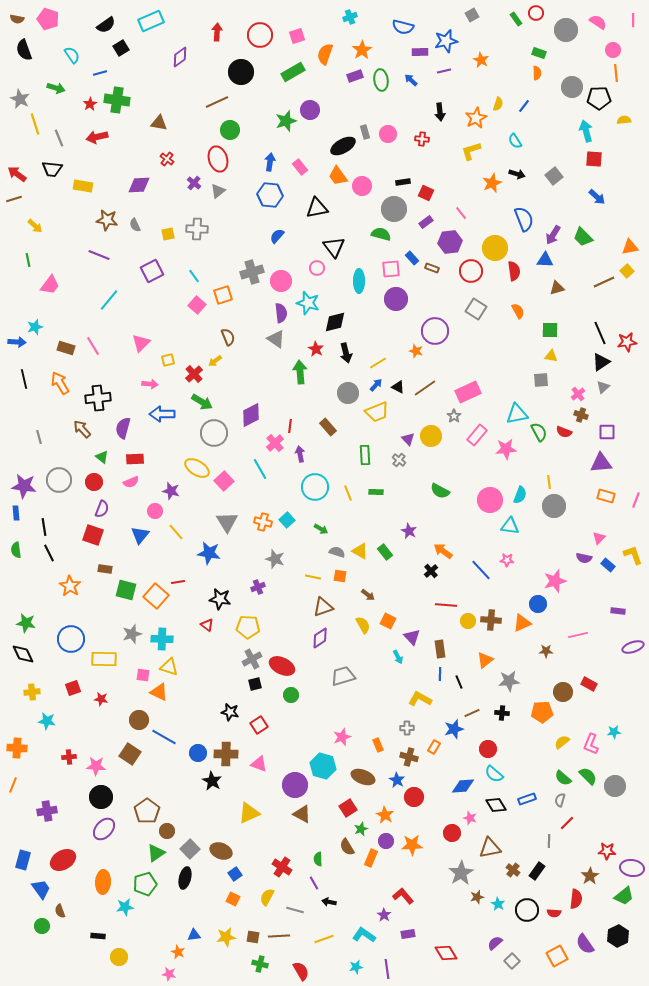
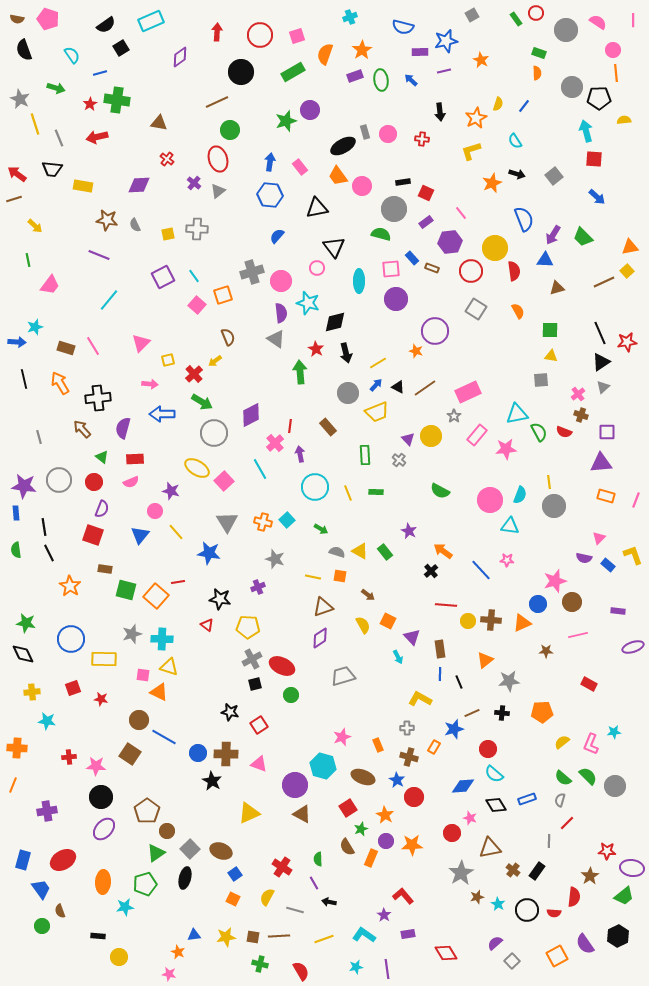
purple square at (152, 271): moved 11 px right, 6 px down
brown circle at (563, 692): moved 9 px right, 90 px up
red semicircle at (576, 899): moved 2 px left, 2 px up
